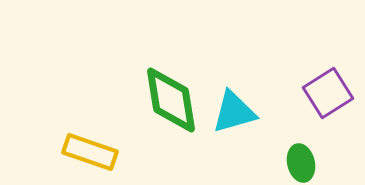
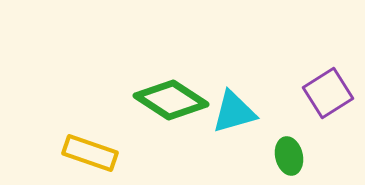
green diamond: rotated 48 degrees counterclockwise
yellow rectangle: moved 1 px down
green ellipse: moved 12 px left, 7 px up
